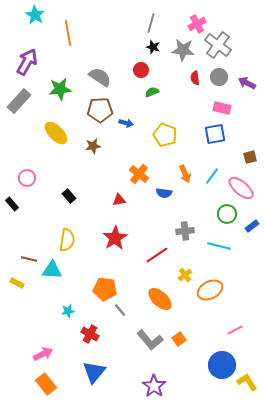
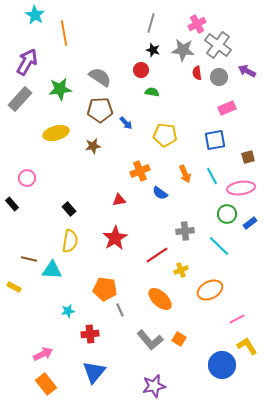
orange line at (68, 33): moved 4 px left
black star at (153, 47): moved 3 px down
red semicircle at (195, 78): moved 2 px right, 5 px up
purple arrow at (247, 83): moved 12 px up
green semicircle at (152, 92): rotated 32 degrees clockwise
gray rectangle at (19, 101): moved 1 px right, 2 px up
pink rectangle at (222, 108): moved 5 px right; rotated 36 degrees counterclockwise
blue arrow at (126, 123): rotated 32 degrees clockwise
yellow ellipse at (56, 133): rotated 60 degrees counterclockwise
blue square at (215, 134): moved 6 px down
yellow pentagon at (165, 135): rotated 15 degrees counterclockwise
brown square at (250, 157): moved 2 px left
orange cross at (139, 174): moved 1 px right, 3 px up; rotated 30 degrees clockwise
cyan line at (212, 176): rotated 66 degrees counterclockwise
pink ellipse at (241, 188): rotated 48 degrees counterclockwise
blue semicircle at (164, 193): moved 4 px left; rotated 28 degrees clockwise
black rectangle at (69, 196): moved 13 px down
blue rectangle at (252, 226): moved 2 px left, 3 px up
yellow semicircle at (67, 240): moved 3 px right, 1 px down
cyan line at (219, 246): rotated 30 degrees clockwise
yellow cross at (185, 275): moved 4 px left, 5 px up; rotated 16 degrees clockwise
yellow rectangle at (17, 283): moved 3 px left, 4 px down
gray line at (120, 310): rotated 16 degrees clockwise
pink line at (235, 330): moved 2 px right, 11 px up
red cross at (90, 334): rotated 36 degrees counterclockwise
orange square at (179, 339): rotated 24 degrees counterclockwise
yellow L-shape at (247, 382): moved 36 px up
purple star at (154, 386): rotated 25 degrees clockwise
